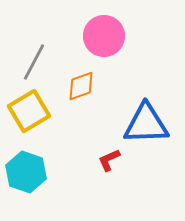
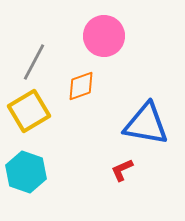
blue triangle: rotated 12 degrees clockwise
red L-shape: moved 13 px right, 10 px down
